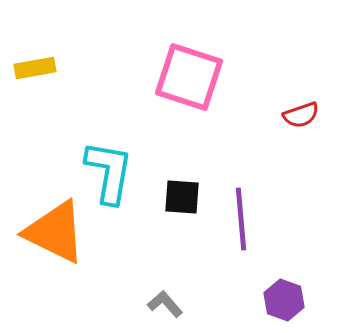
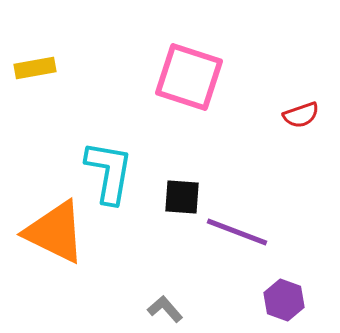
purple line: moved 4 px left, 13 px down; rotated 64 degrees counterclockwise
gray L-shape: moved 5 px down
